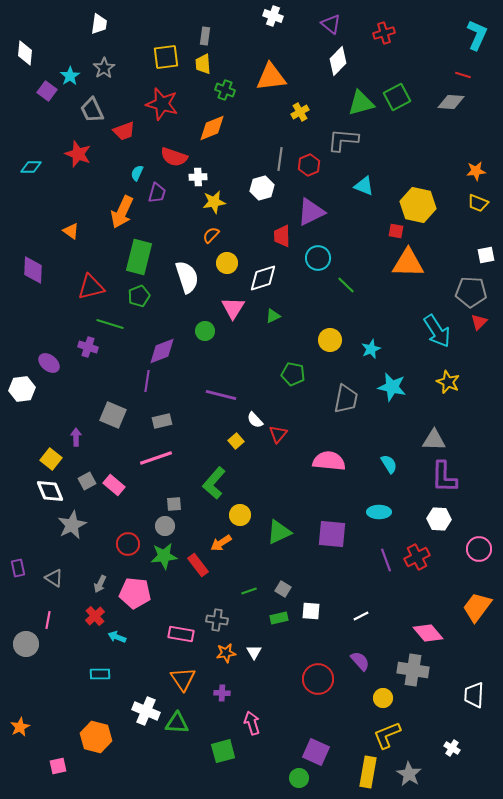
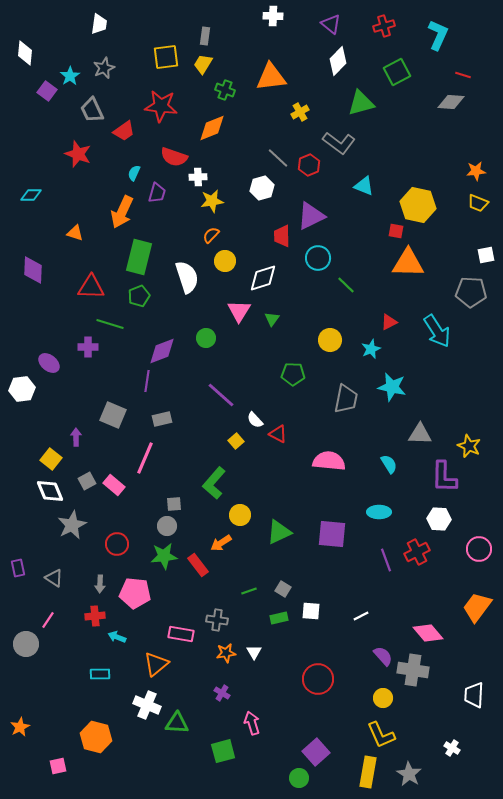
white cross at (273, 16): rotated 18 degrees counterclockwise
red cross at (384, 33): moved 7 px up
cyan L-shape at (477, 35): moved 39 px left
yellow trapezoid at (203, 64): rotated 35 degrees clockwise
gray star at (104, 68): rotated 10 degrees clockwise
green square at (397, 97): moved 25 px up
red star at (162, 104): moved 1 px left, 2 px down; rotated 8 degrees counterclockwise
red trapezoid at (124, 131): rotated 15 degrees counterclockwise
gray L-shape at (343, 140): moved 4 px left, 3 px down; rotated 148 degrees counterclockwise
gray line at (280, 159): moved 2 px left, 1 px up; rotated 55 degrees counterclockwise
cyan diamond at (31, 167): moved 28 px down
cyan semicircle at (137, 173): moved 3 px left
yellow star at (214, 202): moved 2 px left, 1 px up
purple triangle at (311, 212): moved 4 px down
orange triangle at (71, 231): moved 4 px right, 2 px down; rotated 18 degrees counterclockwise
yellow circle at (227, 263): moved 2 px left, 2 px up
red triangle at (91, 287): rotated 16 degrees clockwise
pink triangle at (233, 308): moved 6 px right, 3 px down
green triangle at (273, 316): moved 1 px left, 3 px down; rotated 28 degrees counterclockwise
red triangle at (479, 322): moved 90 px left; rotated 18 degrees clockwise
green circle at (205, 331): moved 1 px right, 7 px down
purple cross at (88, 347): rotated 18 degrees counterclockwise
green pentagon at (293, 374): rotated 10 degrees counterclockwise
yellow star at (448, 382): moved 21 px right, 64 px down
purple line at (221, 395): rotated 28 degrees clockwise
gray rectangle at (162, 421): moved 2 px up
red triangle at (278, 434): rotated 42 degrees counterclockwise
gray triangle at (434, 440): moved 14 px left, 6 px up
pink line at (156, 458): moved 11 px left; rotated 48 degrees counterclockwise
gray circle at (165, 526): moved 2 px right
red circle at (128, 544): moved 11 px left
red cross at (417, 557): moved 5 px up
gray arrow at (100, 584): rotated 24 degrees counterclockwise
red cross at (95, 616): rotated 36 degrees clockwise
pink line at (48, 620): rotated 24 degrees clockwise
purple semicircle at (360, 661): moved 23 px right, 5 px up
orange triangle at (183, 679): moved 27 px left, 15 px up; rotated 24 degrees clockwise
purple cross at (222, 693): rotated 28 degrees clockwise
white cross at (146, 711): moved 1 px right, 6 px up
yellow L-shape at (387, 735): moved 6 px left; rotated 92 degrees counterclockwise
purple square at (316, 752): rotated 24 degrees clockwise
